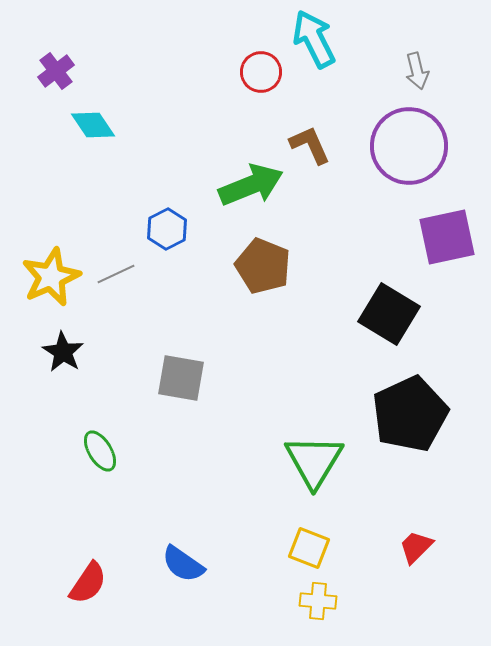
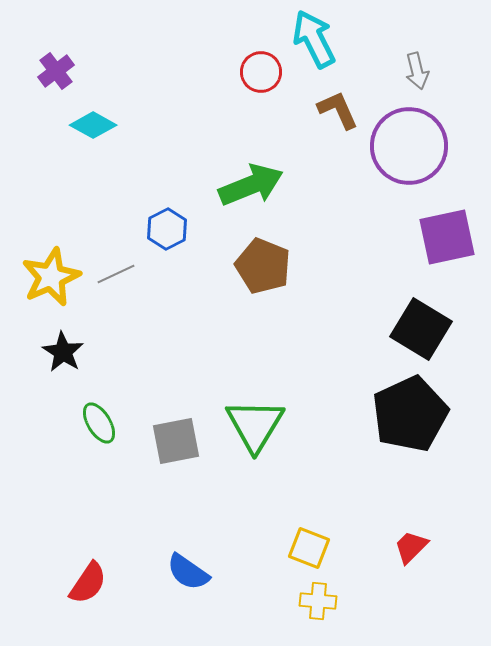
cyan diamond: rotated 27 degrees counterclockwise
brown L-shape: moved 28 px right, 35 px up
black square: moved 32 px right, 15 px down
gray square: moved 5 px left, 63 px down; rotated 21 degrees counterclockwise
green ellipse: moved 1 px left, 28 px up
green triangle: moved 59 px left, 36 px up
red trapezoid: moved 5 px left
blue semicircle: moved 5 px right, 8 px down
